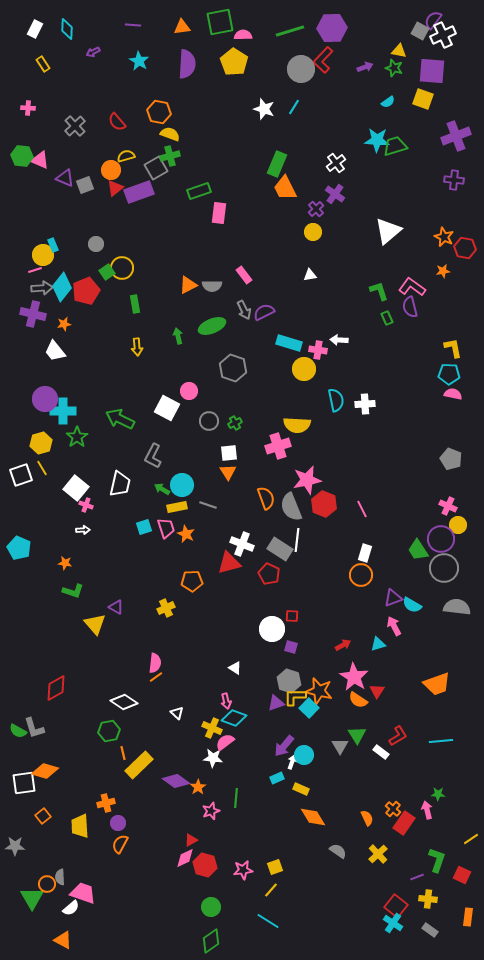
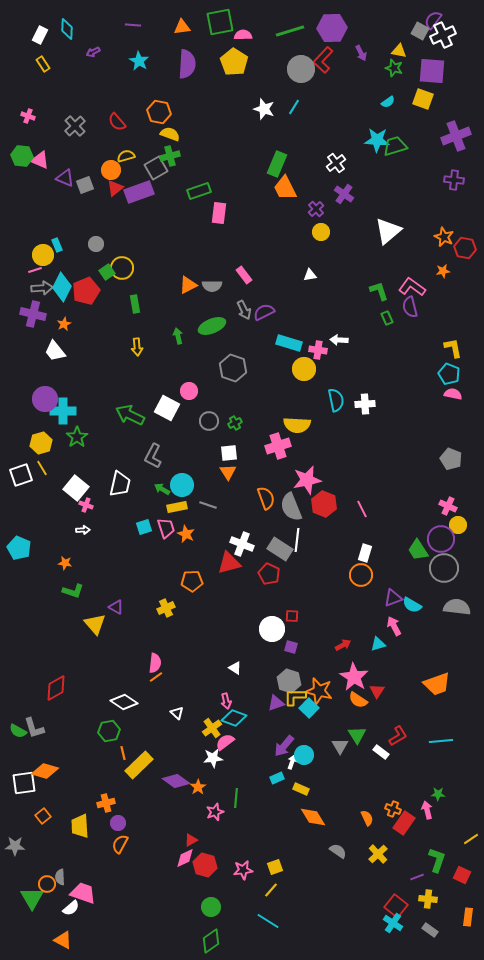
white rectangle at (35, 29): moved 5 px right, 6 px down
purple arrow at (365, 67): moved 4 px left, 14 px up; rotated 84 degrees clockwise
pink cross at (28, 108): moved 8 px down; rotated 16 degrees clockwise
purple cross at (335, 194): moved 9 px right
yellow circle at (313, 232): moved 8 px right
cyan rectangle at (53, 245): moved 4 px right
cyan diamond at (62, 287): rotated 12 degrees counterclockwise
orange star at (64, 324): rotated 16 degrees counterclockwise
cyan pentagon at (449, 374): rotated 20 degrees clockwise
green arrow at (120, 419): moved 10 px right, 4 px up
yellow cross at (212, 728): rotated 30 degrees clockwise
white star at (213, 758): rotated 12 degrees counterclockwise
orange cross at (393, 809): rotated 21 degrees counterclockwise
pink star at (211, 811): moved 4 px right, 1 px down
